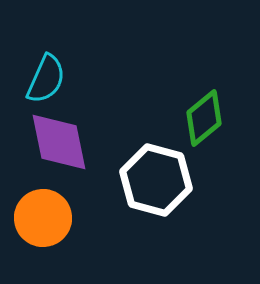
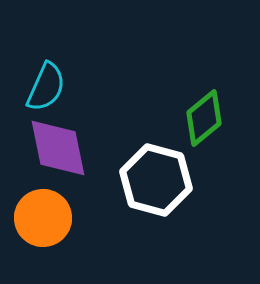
cyan semicircle: moved 8 px down
purple diamond: moved 1 px left, 6 px down
